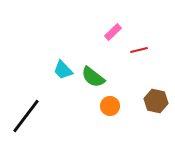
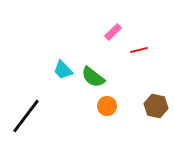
brown hexagon: moved 5 px down
orange circle: moved 3 px left
